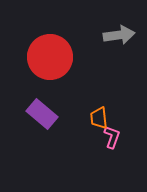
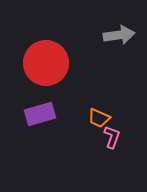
red circle: moved 4 px left, 6 px down
purple rectangle: moved 2 px left; rotated 56 degrees counterclockwise
orange trapezoid: rotated 60 degrees counterclockwise
